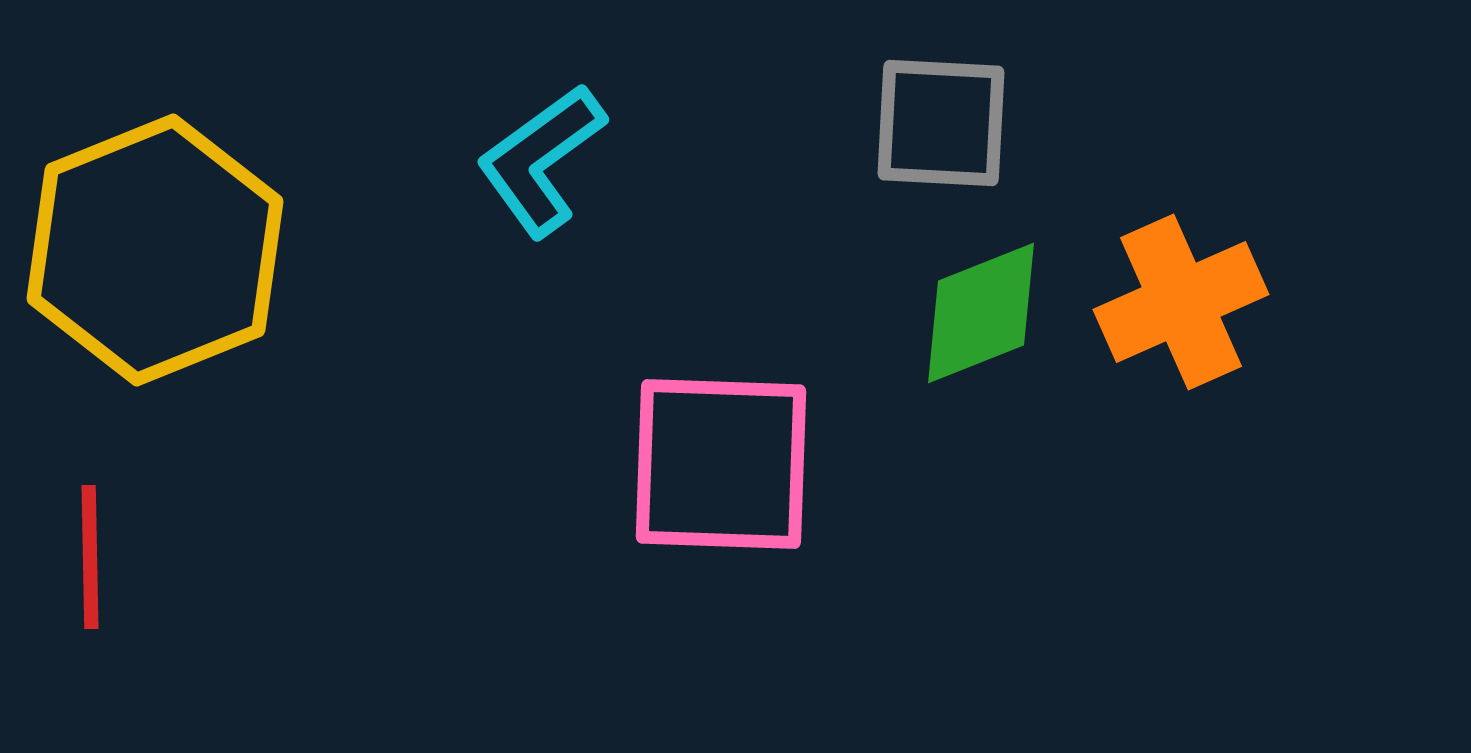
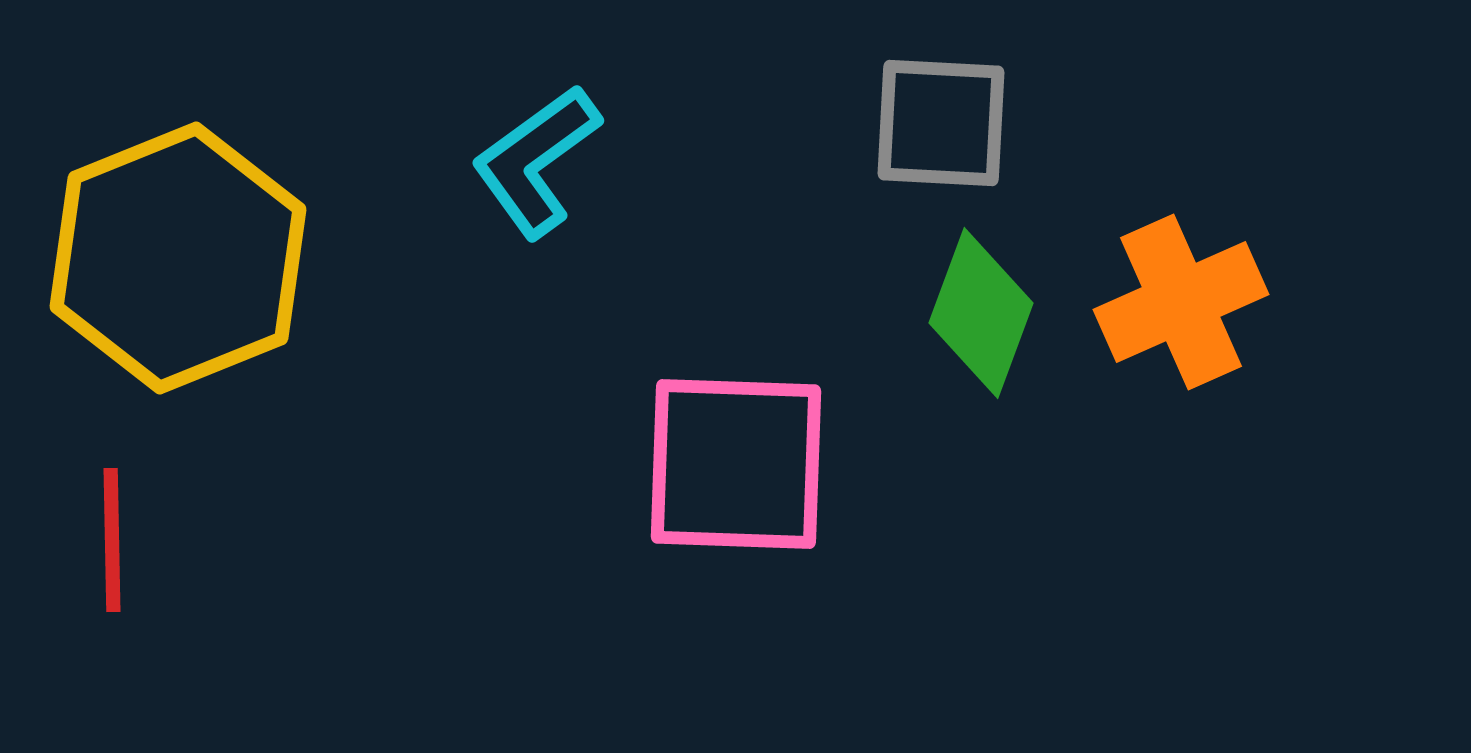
cyan L-shape: moved 5 px left, 1 px down
yellow hexagon: moved 23 px right, 8 px down
green diamond: rotated 48 degrees counterclockwise
pink square: moved 15 px right
red line: moved 22 px right, 17 px up
